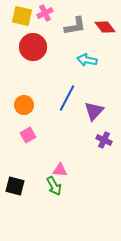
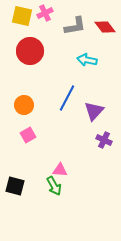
red circle: moved 3 px left, 4 px down
